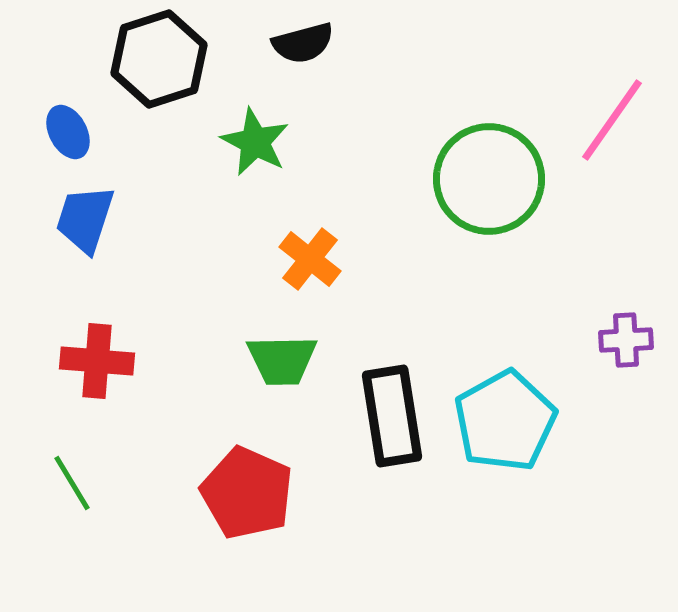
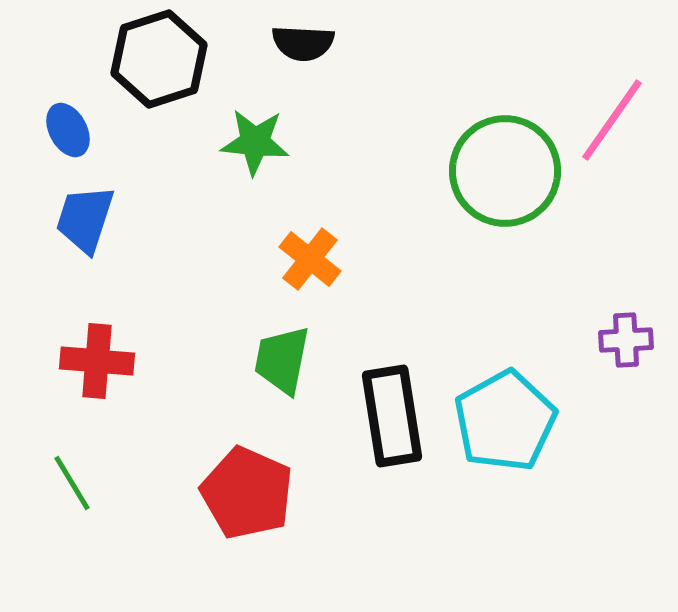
black semicircle: rotated 18 degrees clockwise
blue ellipse: moved 2 px up
green star: rotated 22 degrees counterclockwise
green circle: moved 16 px right, 8 px up
green trapezoid: rotated 102 degrees clockwise
